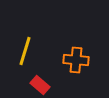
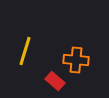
red rectangle: moved 15 px right, 4 px up
